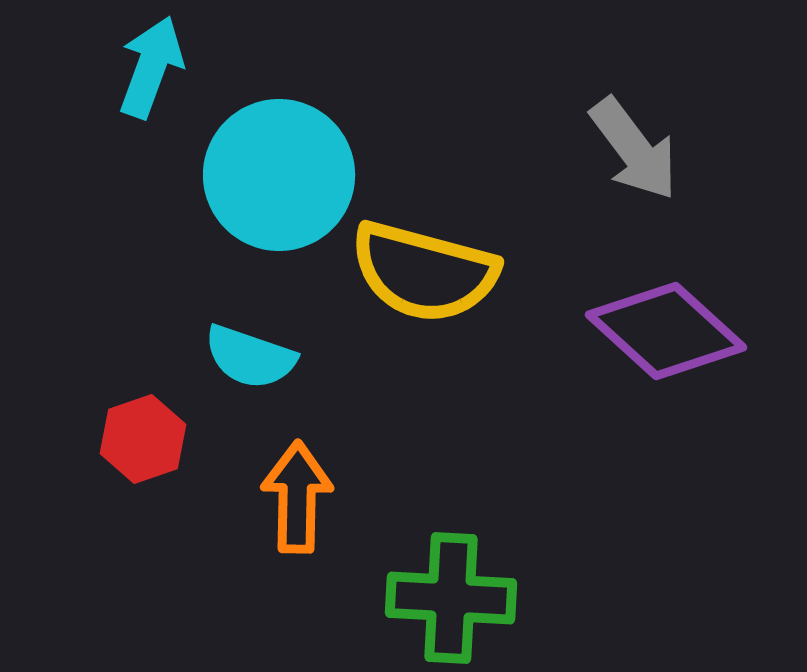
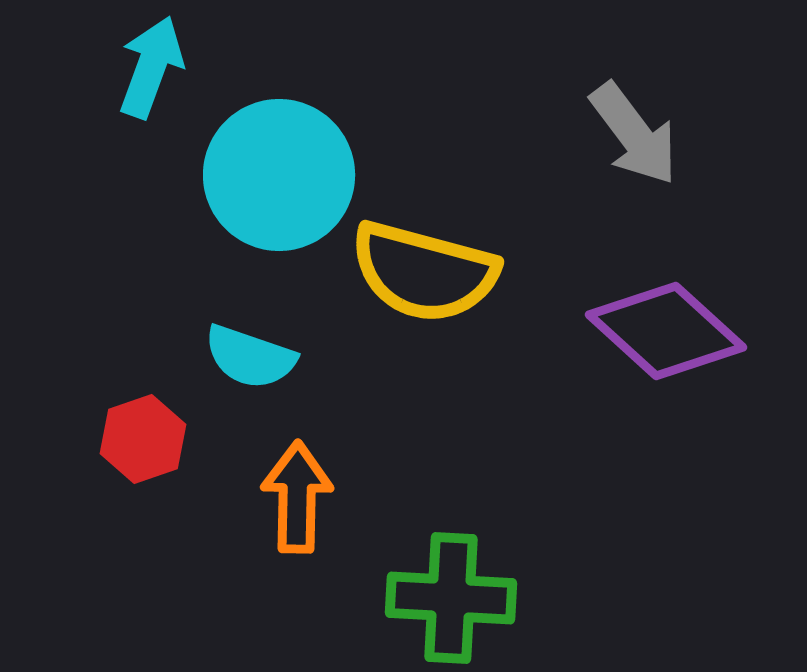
gray arrow: moved 15 px up
